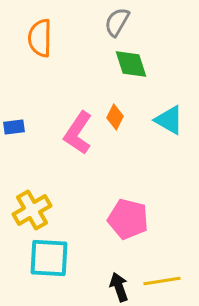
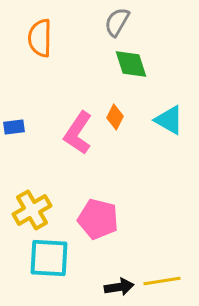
pink pentagon: moved 30 px left
black arrow: rotated 100 degrees clockwise
